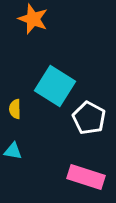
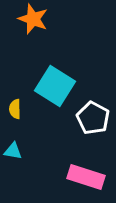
white pentagon: moved 4 px right
